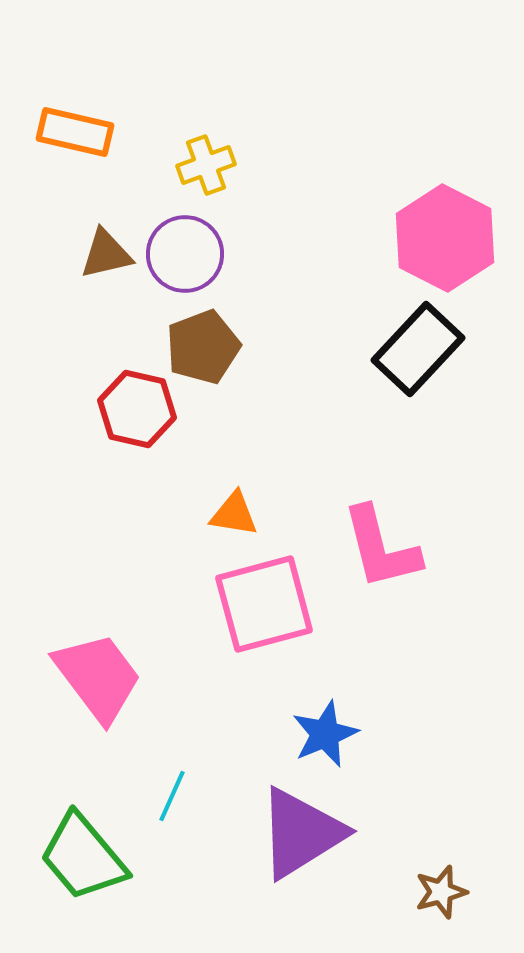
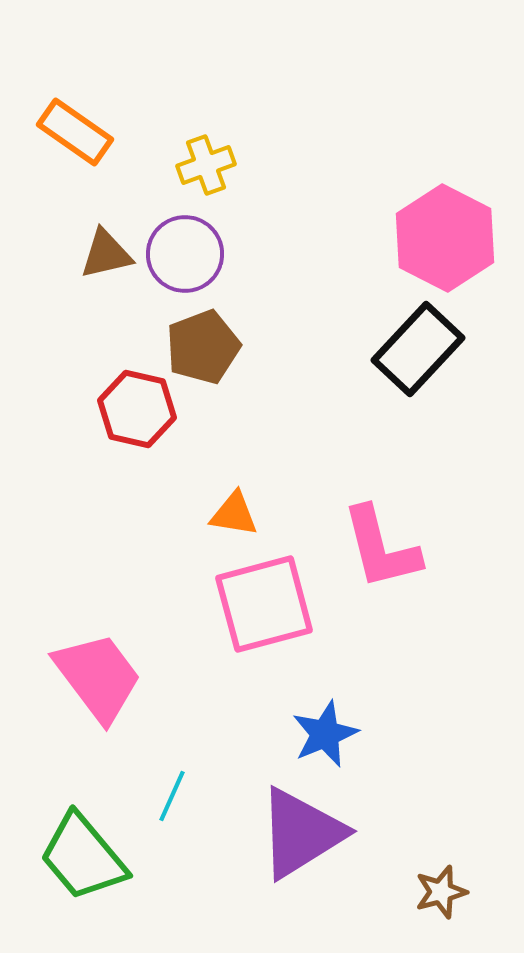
orange rectangle: rotated 22 degrees clockwise
